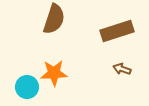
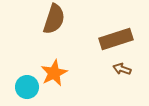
brown rectangle: moved 1 px left, 8 px down
orange star: rotated 24 degrees counterclockwise
